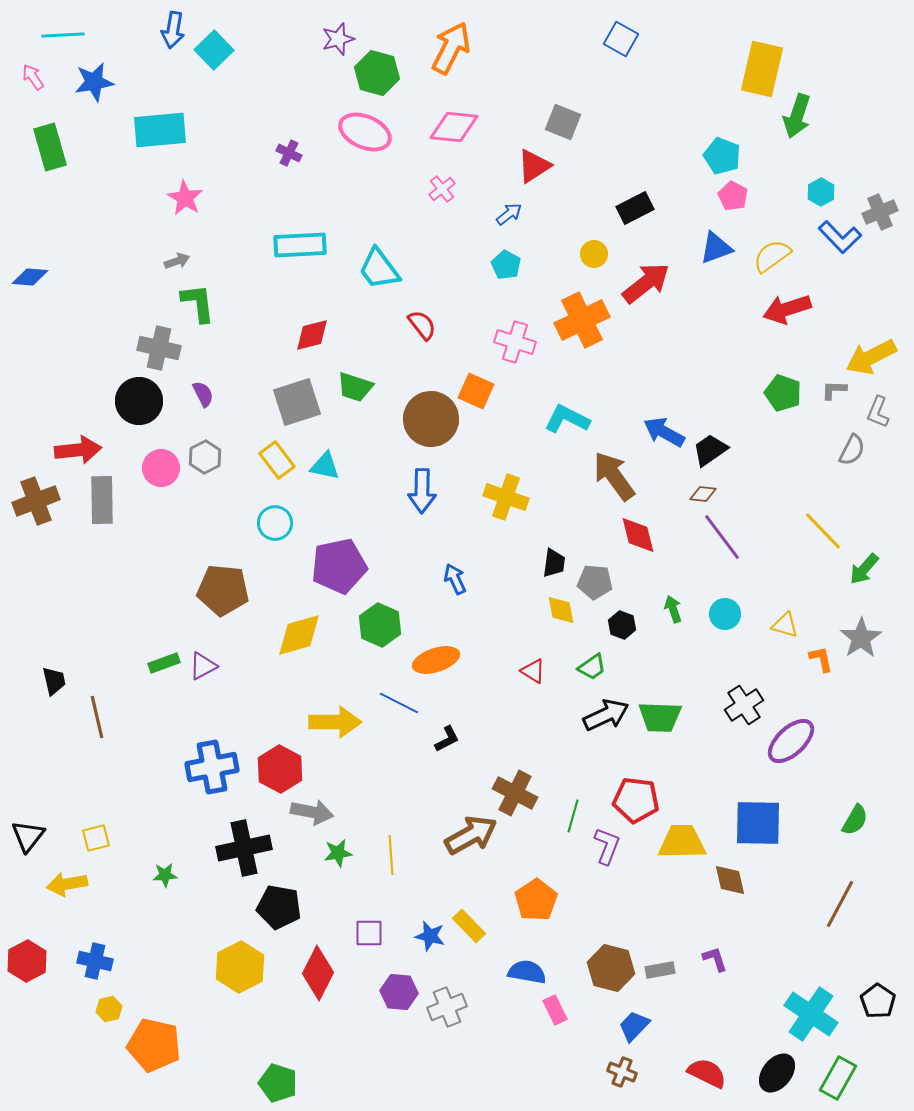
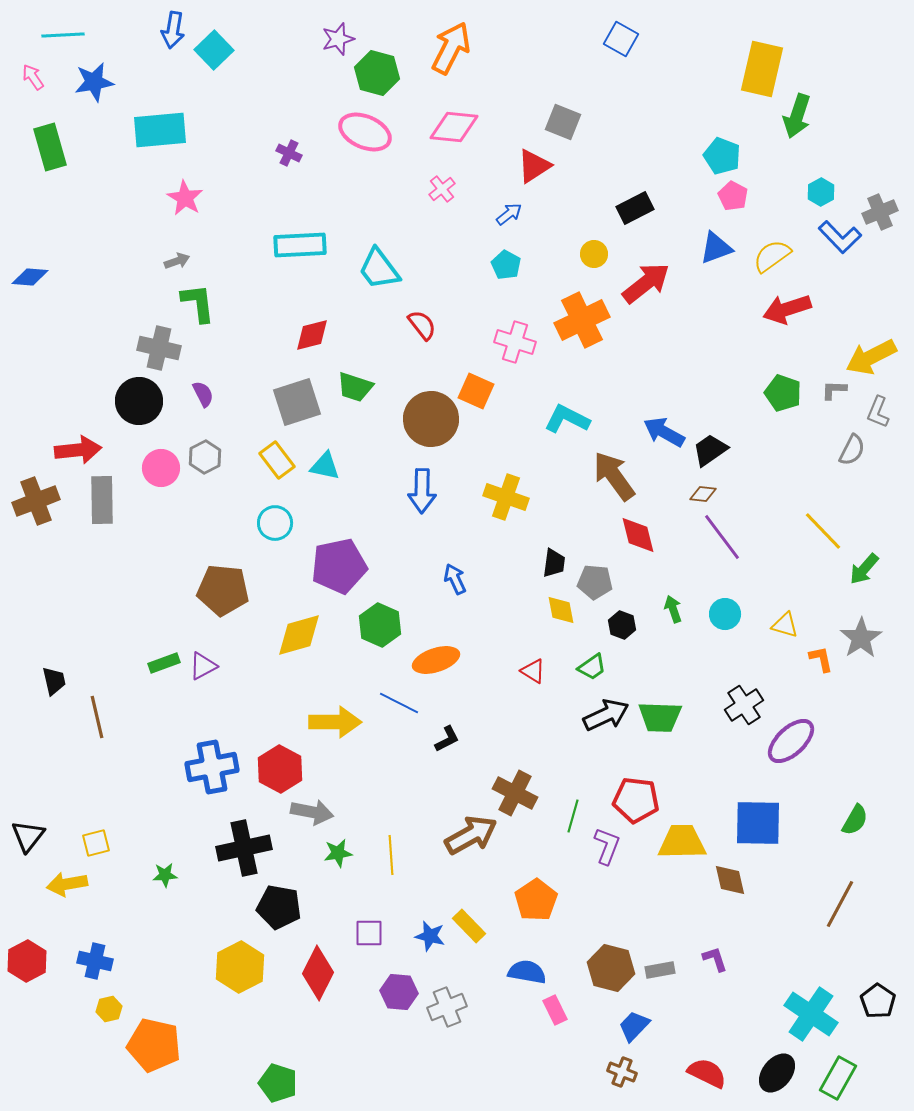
yellow square at (96, 838): moved 5 px down
